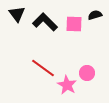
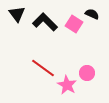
black semicircle: moved 3 px left, 1 px up; rotated 40 degrees clockwise
pink square: rotated 30 degrees clockwise
